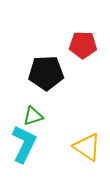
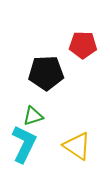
yellow triangle: moved 10 px left, 1 px up
